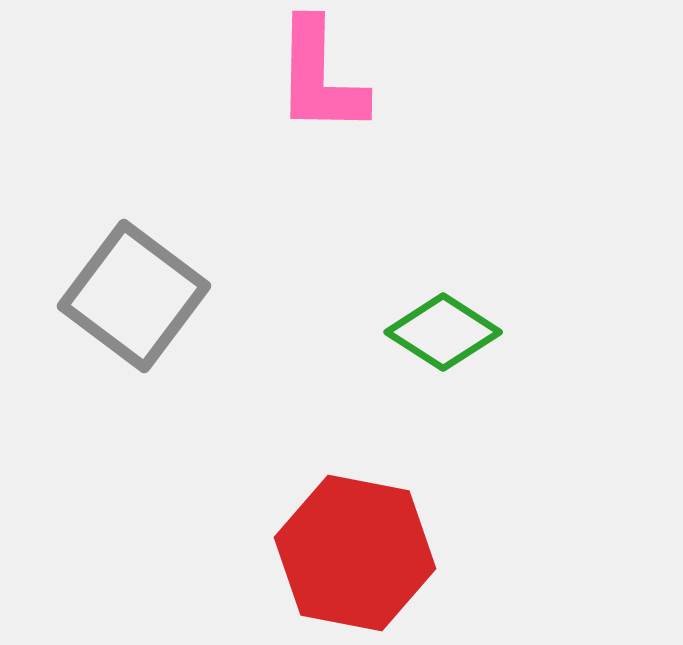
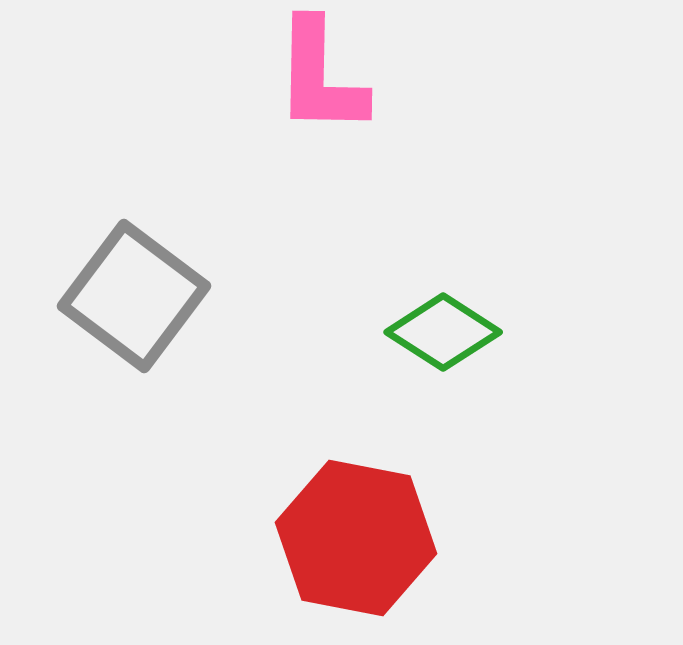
red hexagon: moved 1 px right, 15 px up
